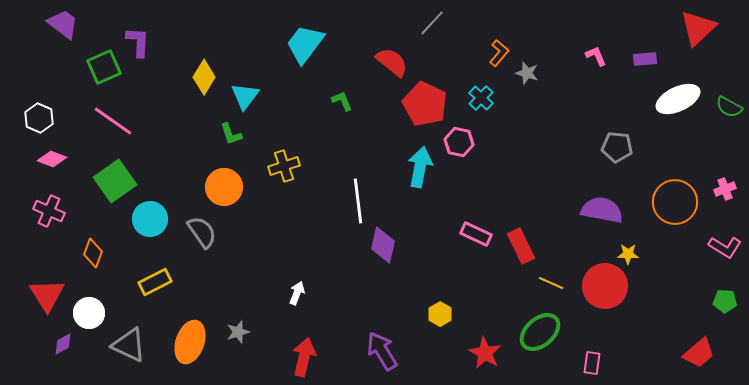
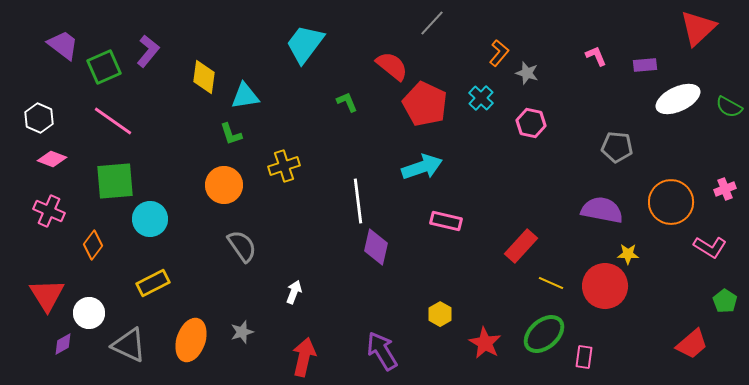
purple trapezoid at (63, 24): moved 21 px down
purple L-shape at (138, 42): moved 10 px right, 9 px down; rotated 36 degrees clockwise
purple rectangle at (645, 59): moved 6 px down
red semicircle at (392, 62): moved 4 px down
yellow diamond at (204, 77): rotated 24 degrees counterclockwise
cyan triangle at (245, 96): rotated 44 degrees clockwise
green L-shape at (342, 101): moved 5 px right, 1 px down
pink hexagon at (459, 142): moved 72 px right, 19 px up
cyan arrow at (420, 167): moved 2 px right; rotated 60 degrees clockwise
green square at (115, 181): rotated 30 degrees clockwise
orange circle at (224, 187): moved 2 px up
orange circle at (675, 202): moved 4 px left
gray semicircle at (202, 232): moved 40 px right, 14 px down
pink rectangle at (476, 234): moved 30 px left, 13 px up; rotated 12 degrees counterclockwise
purple diamond at (383, 245): moved 7 px left, 2 px down
red rectangle at (521, 246): rotated 68 degrees clockwise
pink L-shape at (725, 247): moved 15 px left
orange diamond at (93, 253): moved 8 px up; rotated 16 degrees clockwise
yellow rectangle at (155, 282): moved 2 px left, 1 px down
white arrow at (297, 293): moved 3 px left, 1 px up
green pentagon at (725, 301): rotated 30 degrees clockwise
gray star at (238, 332): moved 4 px right
green ellipse at (540, 332): moved 4 px right, 2 px down
orange ellipse at (190, 342): moved 1 px right, 2 px up
red star at (485, 353): moved 10 px up
red trapezoid at (699, 353): moved 7 px left, 9 px up
pink rectangle at (592, 363): moved 8 px left, 6 px up
